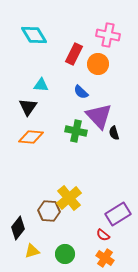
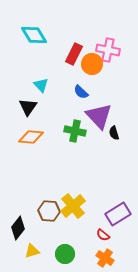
pink cross: moved 15 px down
orange circle: moved 6 px left
cyan triangle: rotated 42 degrees clockwise
green cross: moved 1 px left
yellow cross: moved 4 px right, 8 px down
